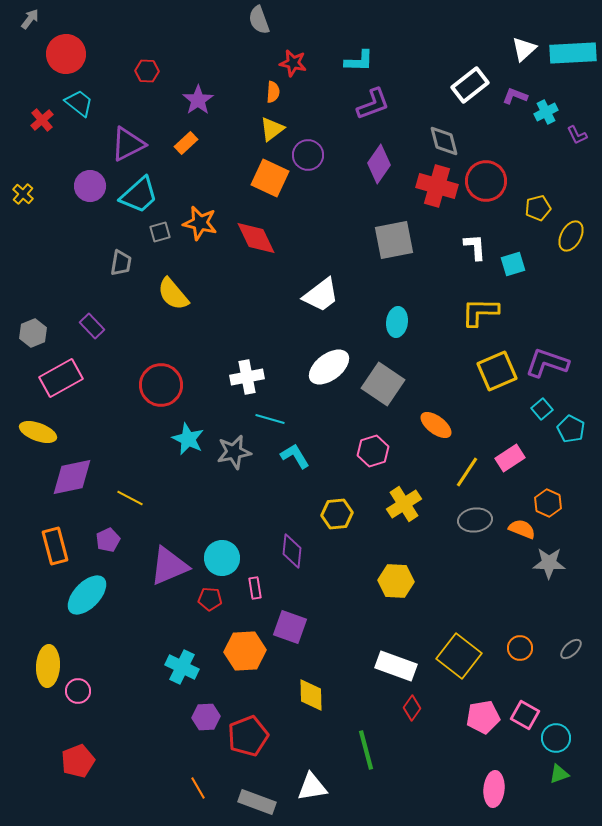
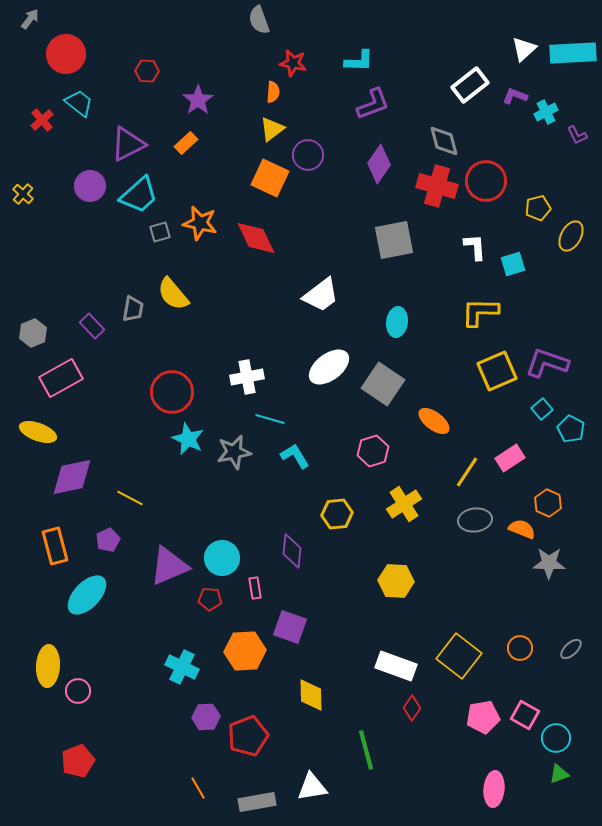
gray trapezoid at (121, 263): moved 12 px right, 46 px down
red circle at (161, 385): moved 11 px right, 7 px down
orange ellipse at (436, 425): moved 2 px left, 4 px up
gray rectangle at (257, 802): rotated 30 degrees counterclockwise
